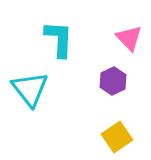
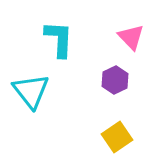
pink triangle: moved 2 px right, 1 px up
purple hexagon: moved 2 px right, 1 px up
cyan triangle: moved 1 px right, 2 px down
